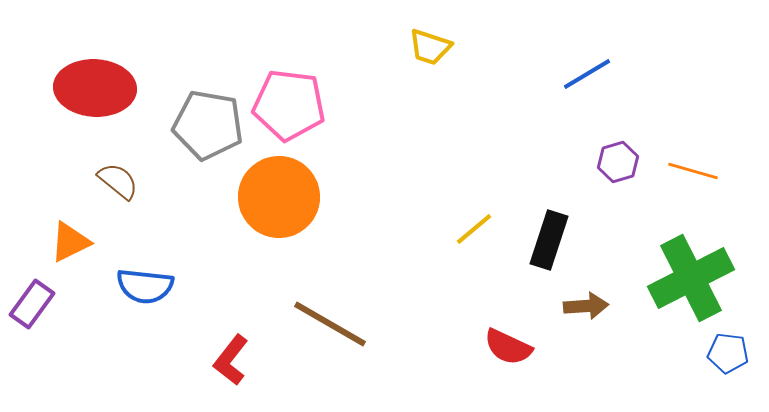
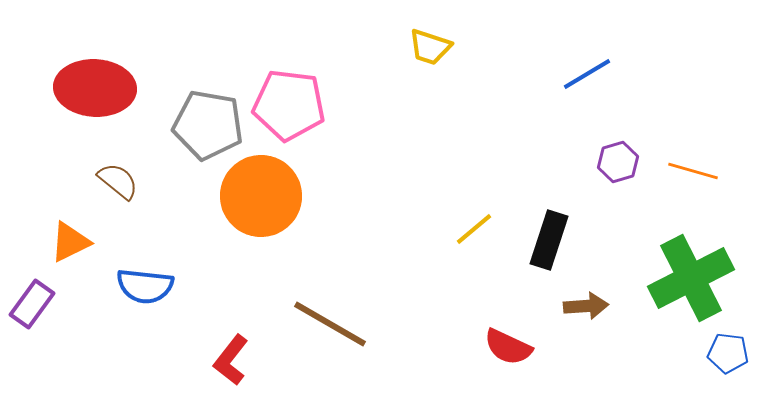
orange circle: moved 18 px left, 1 px up
